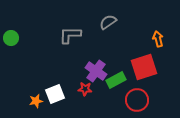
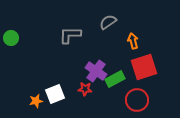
orange arrow: moved 25 px left, 2 px down
green rectangle: moved 1 px left, 1 px up
